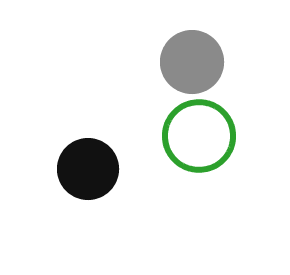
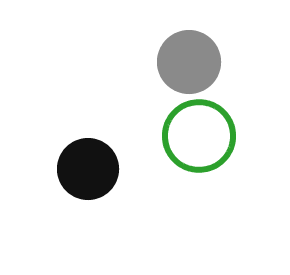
gray circle: moved 3 px left
